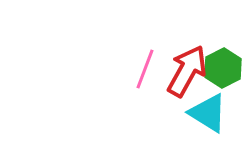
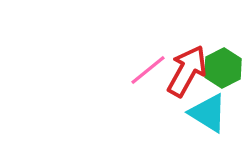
pink line: moved 3 px right, 1 px down; rotated 30 degrees clockwise
